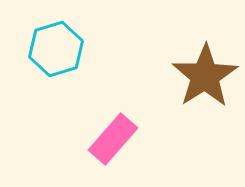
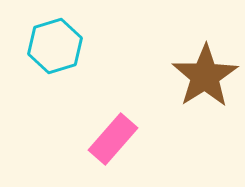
cyan hexagon: moved 1 px left, 3 px up
